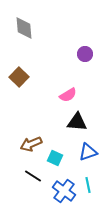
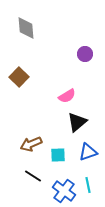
gray diamond: moved 2 px right
pink semicircle: moved 1 px left, 1 px down
black triangle: rotated 45 degrees counterclockwise
cyan square: moved 3 px right, 3 px up; rotated 28 degrees counterclockwise
